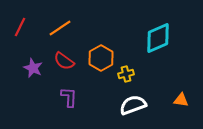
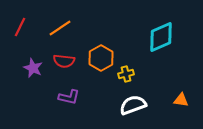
cyan diamond: moved 3 px right, 1 px up
red semicircle: rotated 30 degrees counterclockwise
purple L-shape: rotated 100 degrees clockwise
